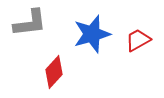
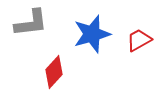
gray L-shape: moved 1 px right
red trapezoid: moved 1 px right
